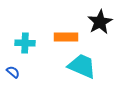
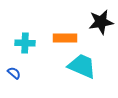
black star: moved 1 px right; rotated 20 degrees clockwise
orange rectangle: moved 1 px left, 1 px down
blue semicircle: moved 1 px right, 1 px down
